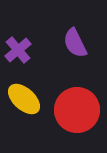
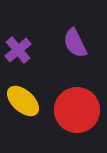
yellow ellipse: moved 1 px left, 2 px down
